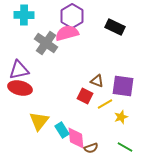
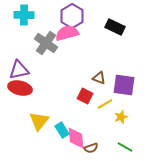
brown triangle: moved 2 px right, 3 px up
purple square: moved 1 px right, 1 px up
